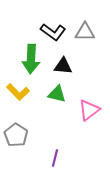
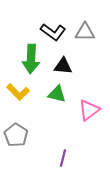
purple line: moved 8 px right
